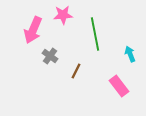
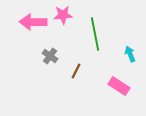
pink arrow: moved 8 px up; rotated 68 degrees clockwise
pink rectangle: rotated 20 degrees counterclockwise
